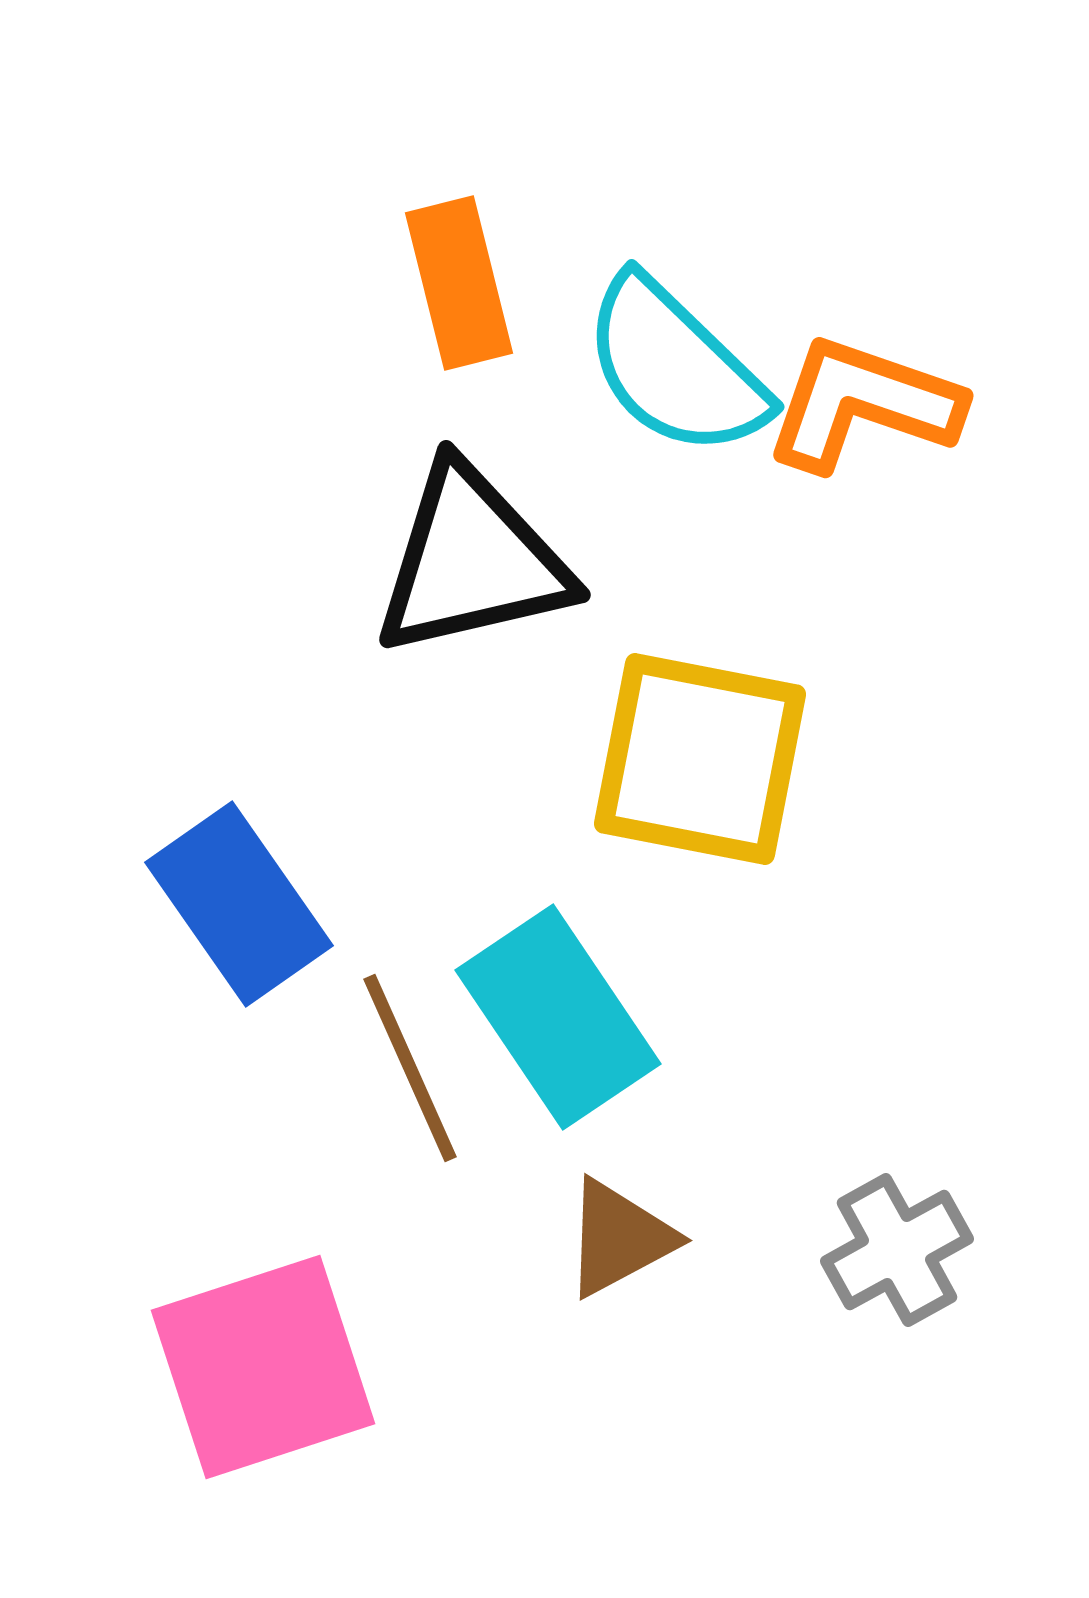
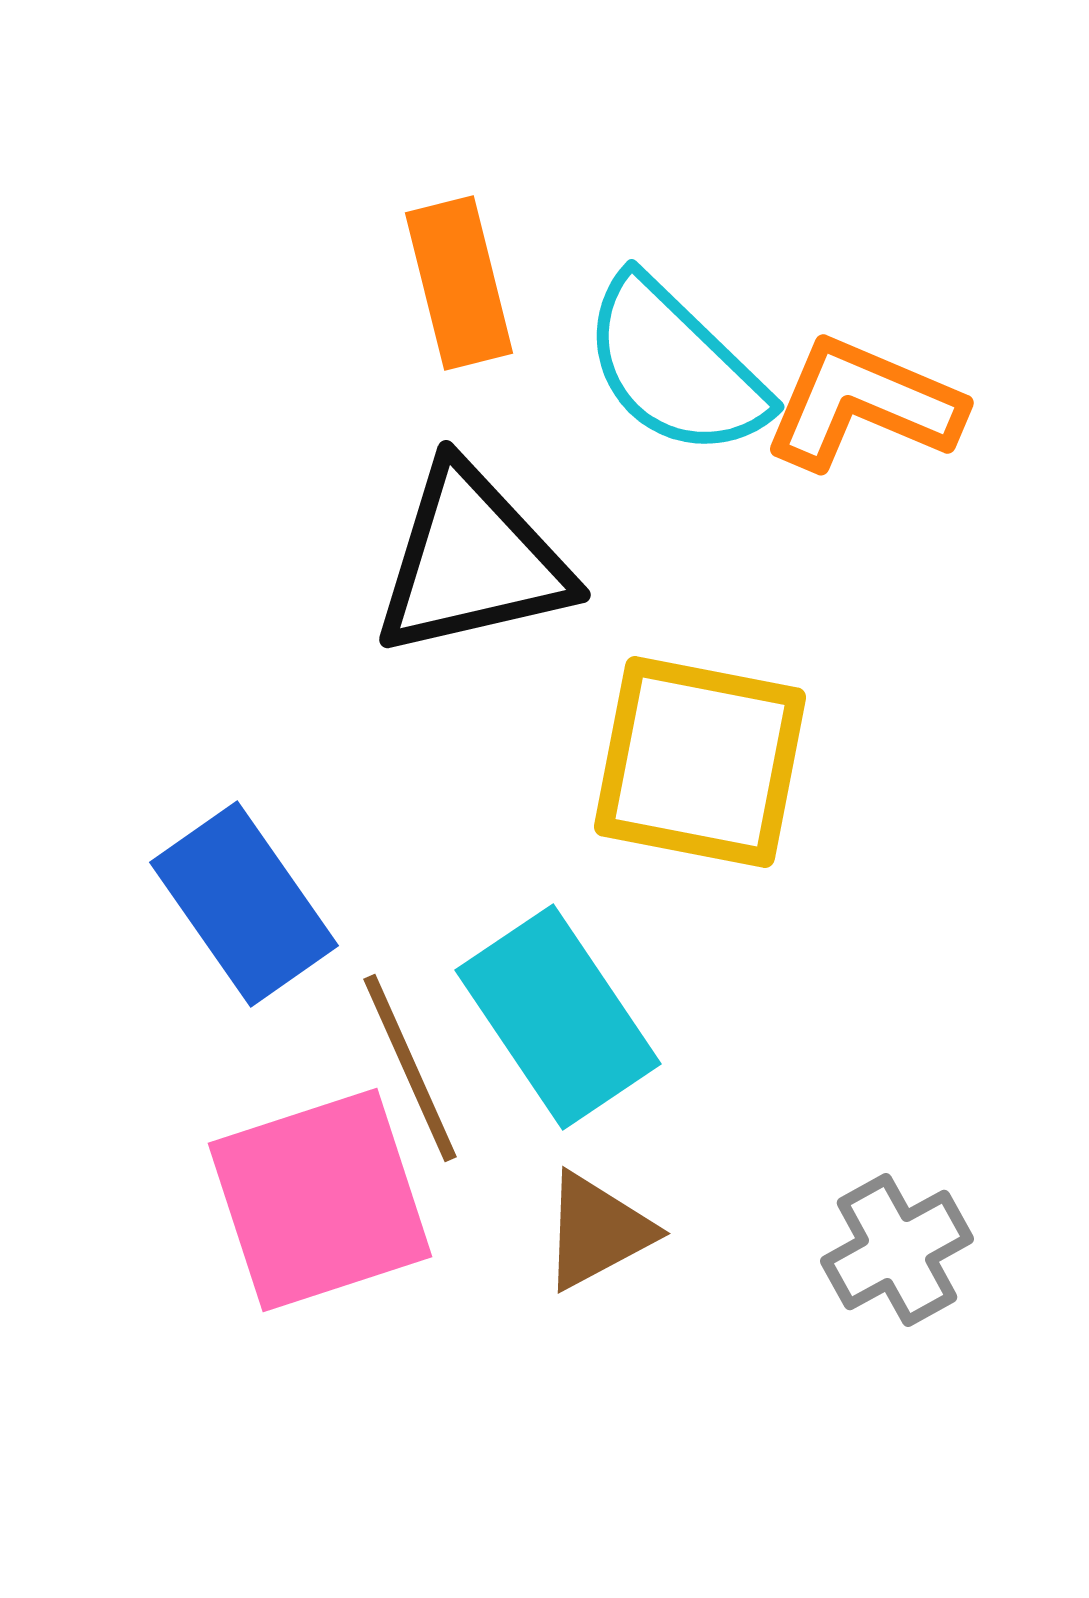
orange L-shape: rotated 4 degrees clockwise
yellow square: moved 3 px down
blue rectangle: moved 5 px right
brown triangle: moved 22 px left, 7 px up
pink square: moved 57 px right, 167 px up
